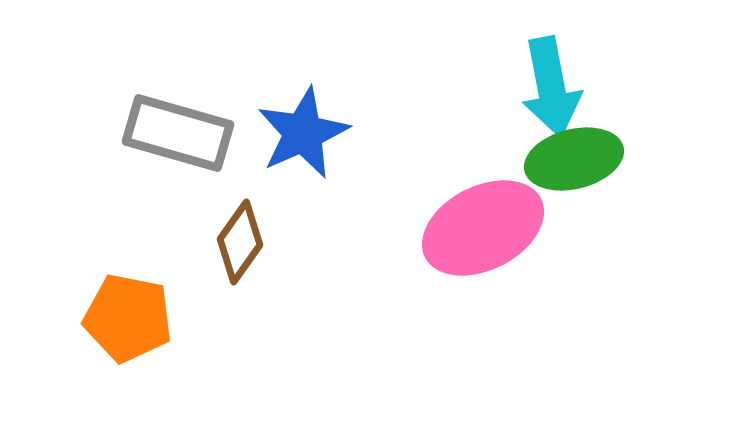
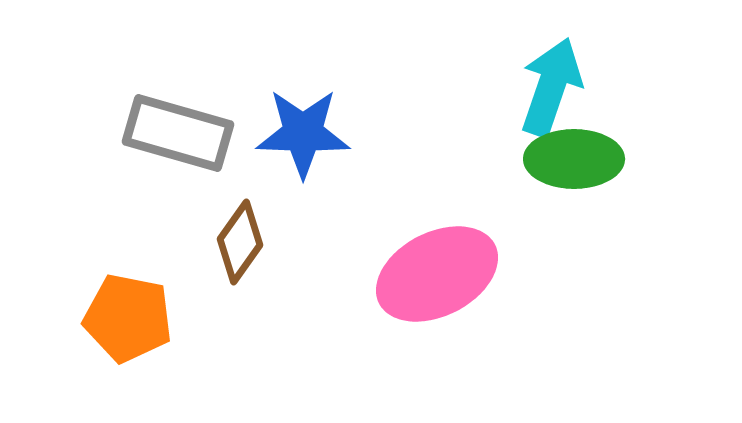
cyan arrow: rotated 150 degrees counterclockwise
blue star: rotated 26 degrees clockwise
green ellipse: rotated 14 degrees clockwise
pink ellipse: moved 46 px left, 46 px down
